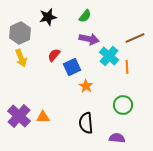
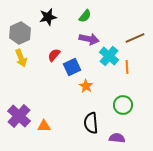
orange triangle: moved 1 px right, 9 px down
black semicircle: moved 5 px right
